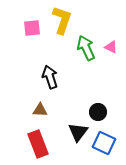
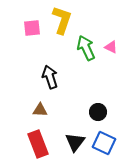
black triangle: moved 3 px left, 10 px down
